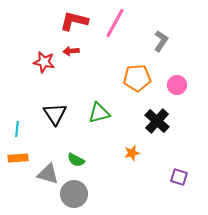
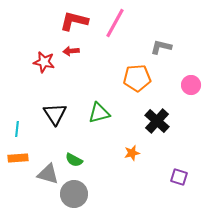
gray L-shape: moved 6 px down; rotated 110 degrees counterclockwise
pink circle: moved 14 px right
green semicircle: moved 2 px left
